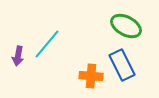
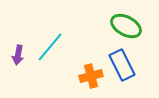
cyan line: moved 3 px right, 3 px down
purple arrow: moved 1 px up
orange cross: rotated 20 degrees counterclockwise
